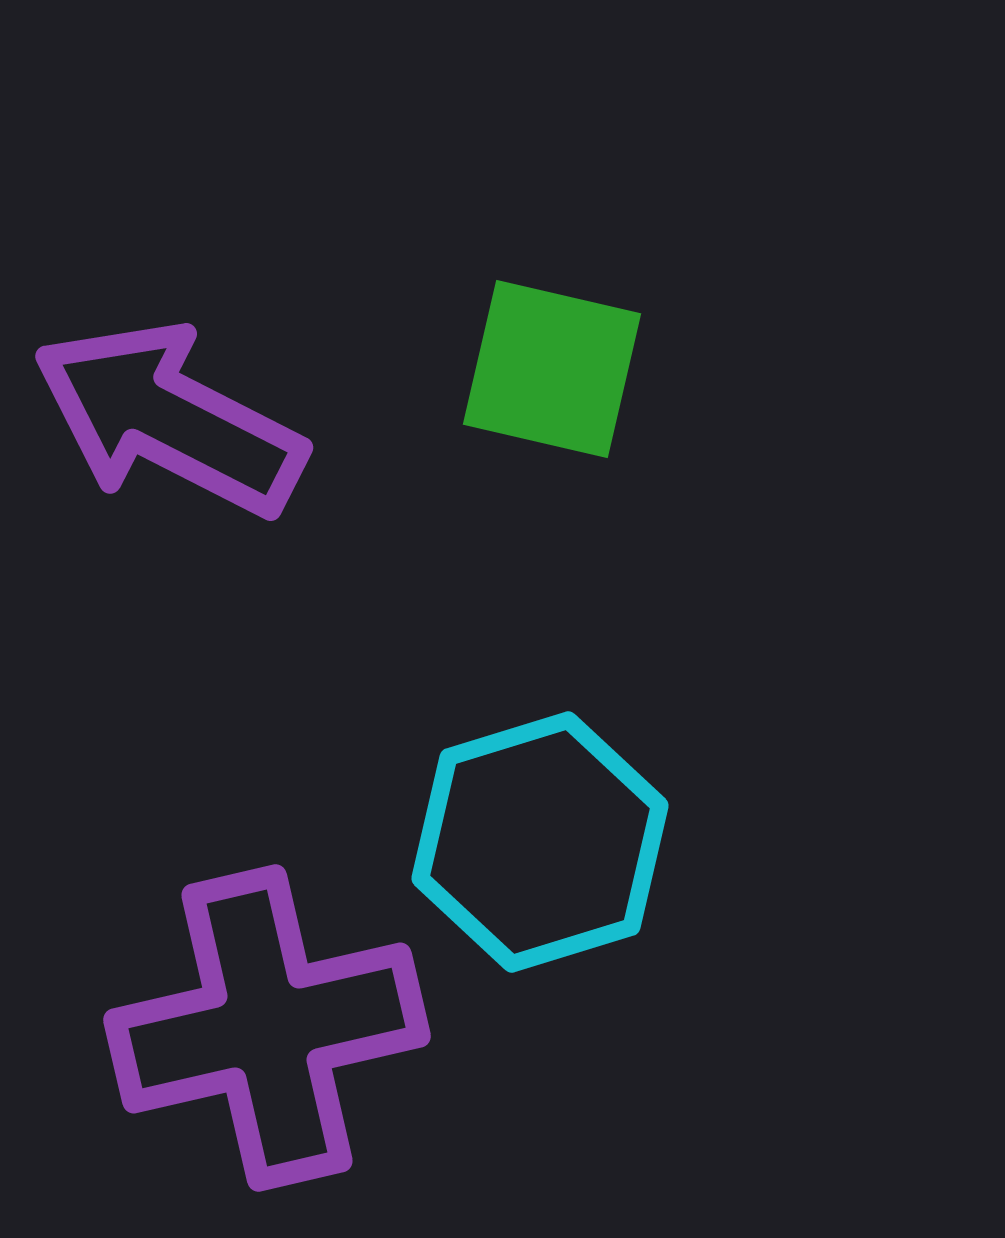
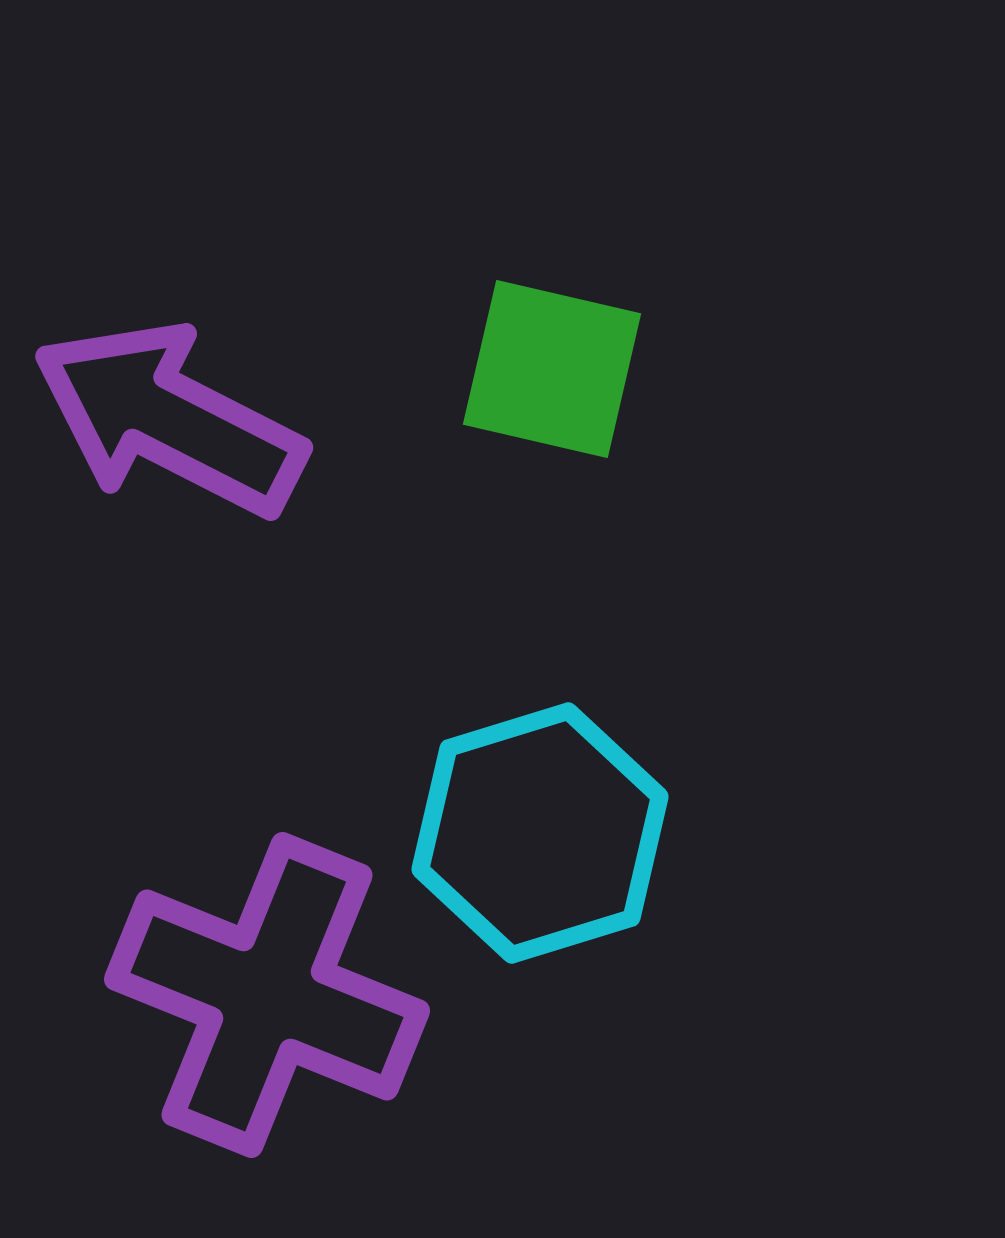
cyan hexagon: moved 9 px up
purple cross: moved 33 px up; rotated 35 degrees clockwise
